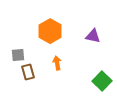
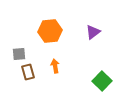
orange hexagon: rotated 25 degrees clockwise
purple triangle: moved 4 px up; rotated 49 degrees counterclockwise
gray square: moved 1 px right, 1 px up
orange arrow: moved 2 px left, 3 px down
